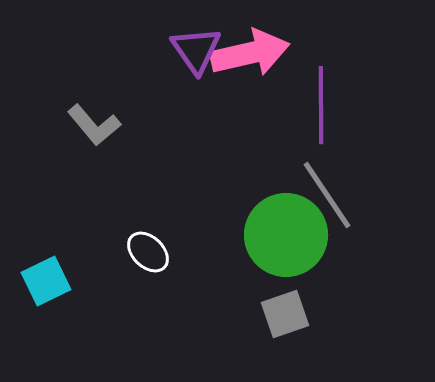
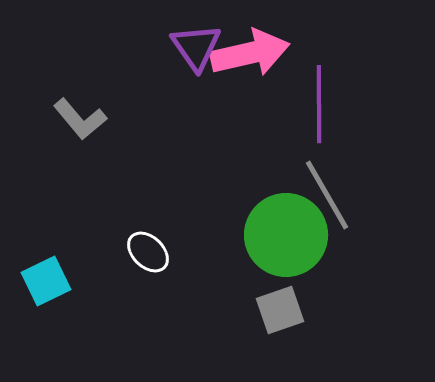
purple triangle: moved 3 px up
purple line: moved 2 px left, 1 px up
gray L-shape: moved 14 px left, 6 px up
gray line: rotated 4 degrees clockwise
gray square: moved 5 px left, 4 px up
